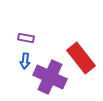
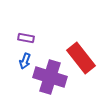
blue arrow: rotated 14 degrees clockwise
purple cross: rotated 8 degrees counterclockwise
